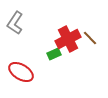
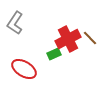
red ellipse: moved 3 px right, 3 px up
